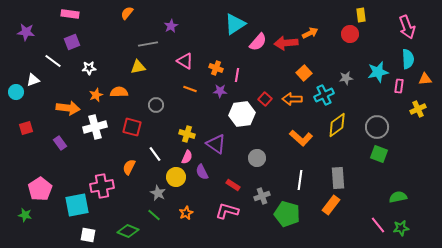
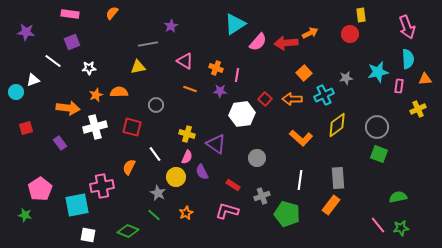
orange semicircle at (127, 13): moved 15 px left
